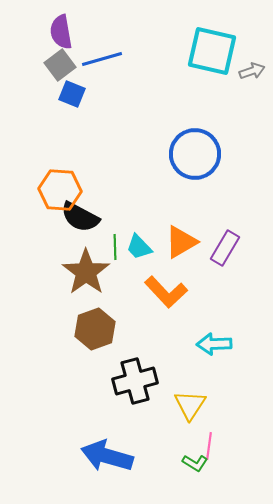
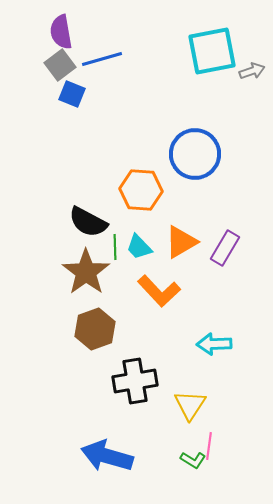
cyan square: rotated 24 degrees counterclockwise
orange hexagon: moved 81 px right
black semicircle: moved 8 px right, 5 px down
orange L-shape: moved 7 px left, 1 px up
black cross: rotated 6 degrees clockwise
green L-shape: moved 2 px left, 3 px up
